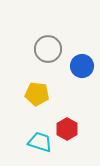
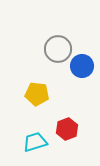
gray circle: moved 10 px right
red hexagon: rotated 10 degrees clockwise
cyan trapezoid: moved 5 px left; rotated 35 degrees counterclockwise
